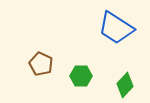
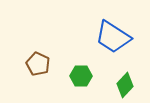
blue trapezoid: moved 3 px left, 9 px down
brown pentagon: moved 3 px left
